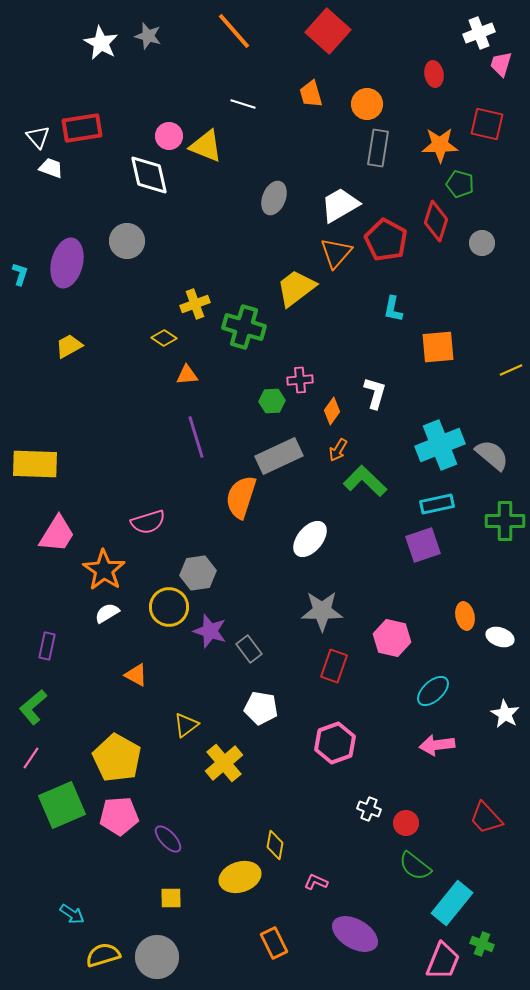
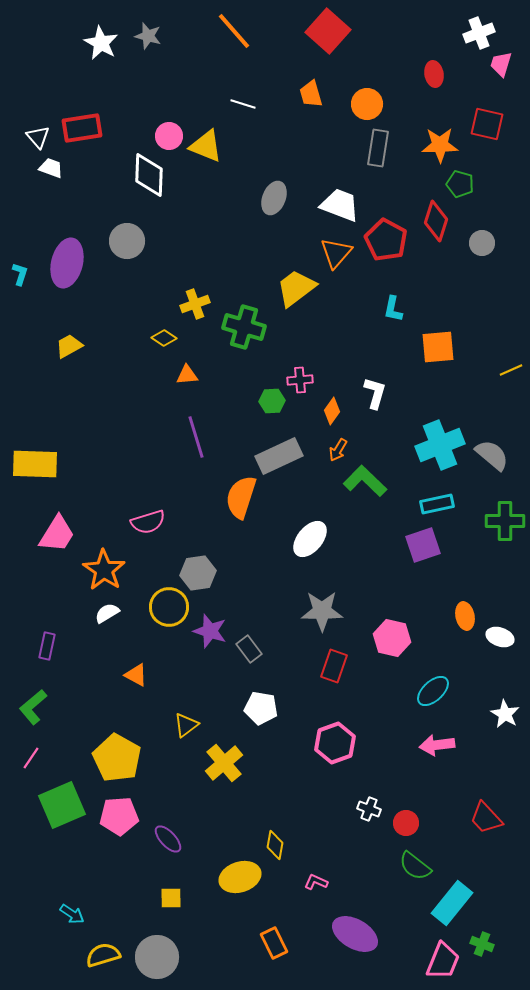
white diamond at (149, 175): rotated 15 degrees clockwise
white trapezoid at (340, 205): rotated 51 degrees clockwise
